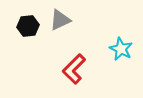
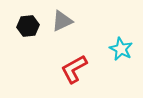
gray triangle: moved 2 px right, 1 px down
red L-shape: rotated 16 degrees clockwise
